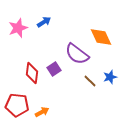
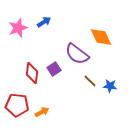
blue star: moved 9 px down; rotated 24 degrees clockwise
